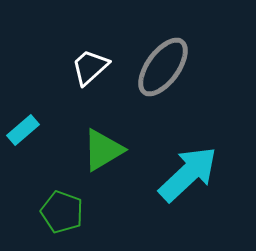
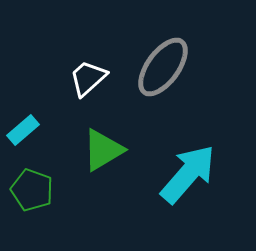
white trapezoid: moved 2 px left, 11 px down
cyan arrow: rotated 6 degrees counterclockwise
green pentagon: moved 30 px left, 22 px up
